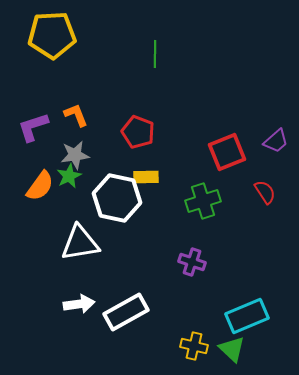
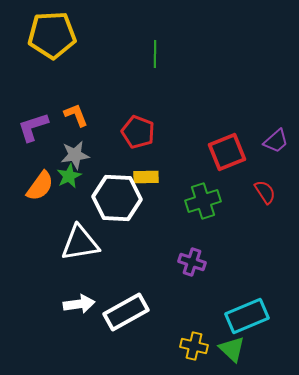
white hexagon: rotated 9 degrees counterclockwise
